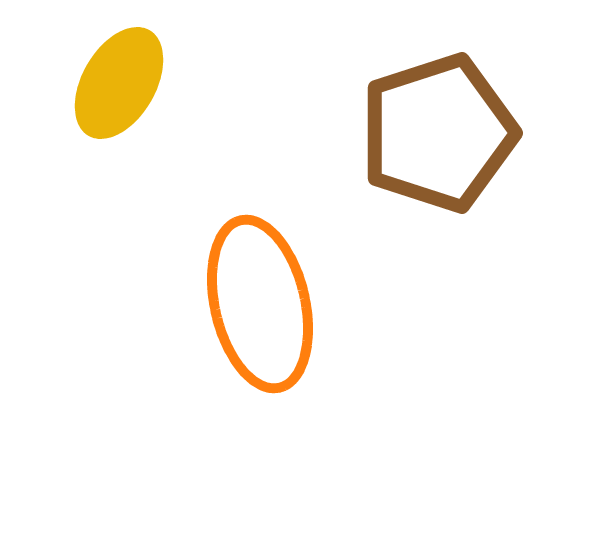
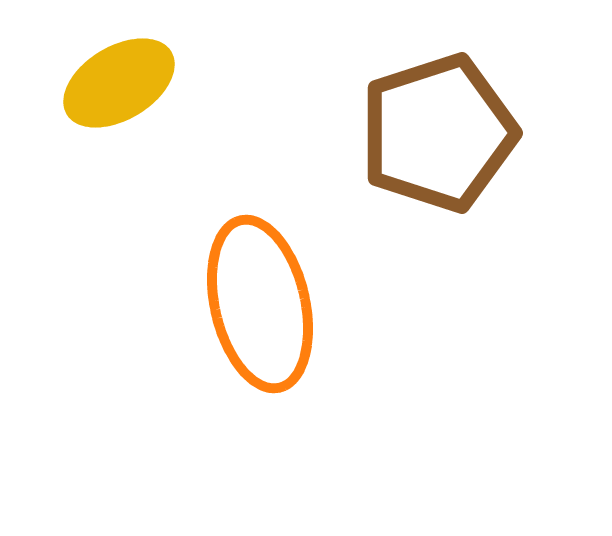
yellow ellipse: rotated 29 degrees clockwise
